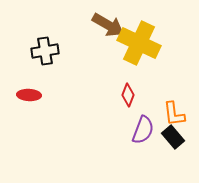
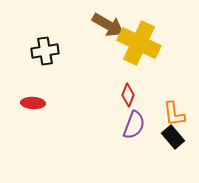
red ellipse: moved 4 px right, 8 px down
purple semicircle: moved 9 px left, 5 px up
